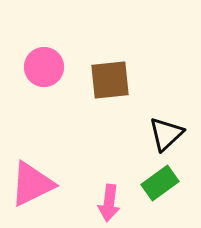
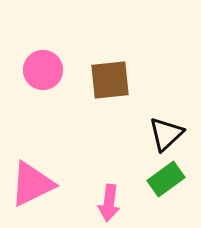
pink circle: moved 1 px left, 3 px down
green rectangle: moved 6 px right, 4 px up
